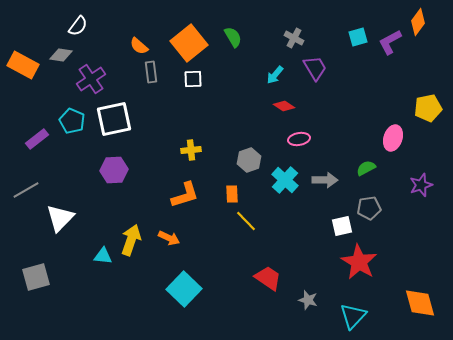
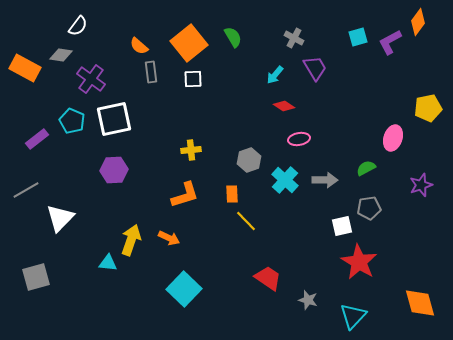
orange rectangle at (23, 65): moved 2 px right, 3 px down
purple cross at (91, 79): rotated 20 degrees counterclockwise
cyan triangle at (103, 256): moved 5 px right, 7 px down
